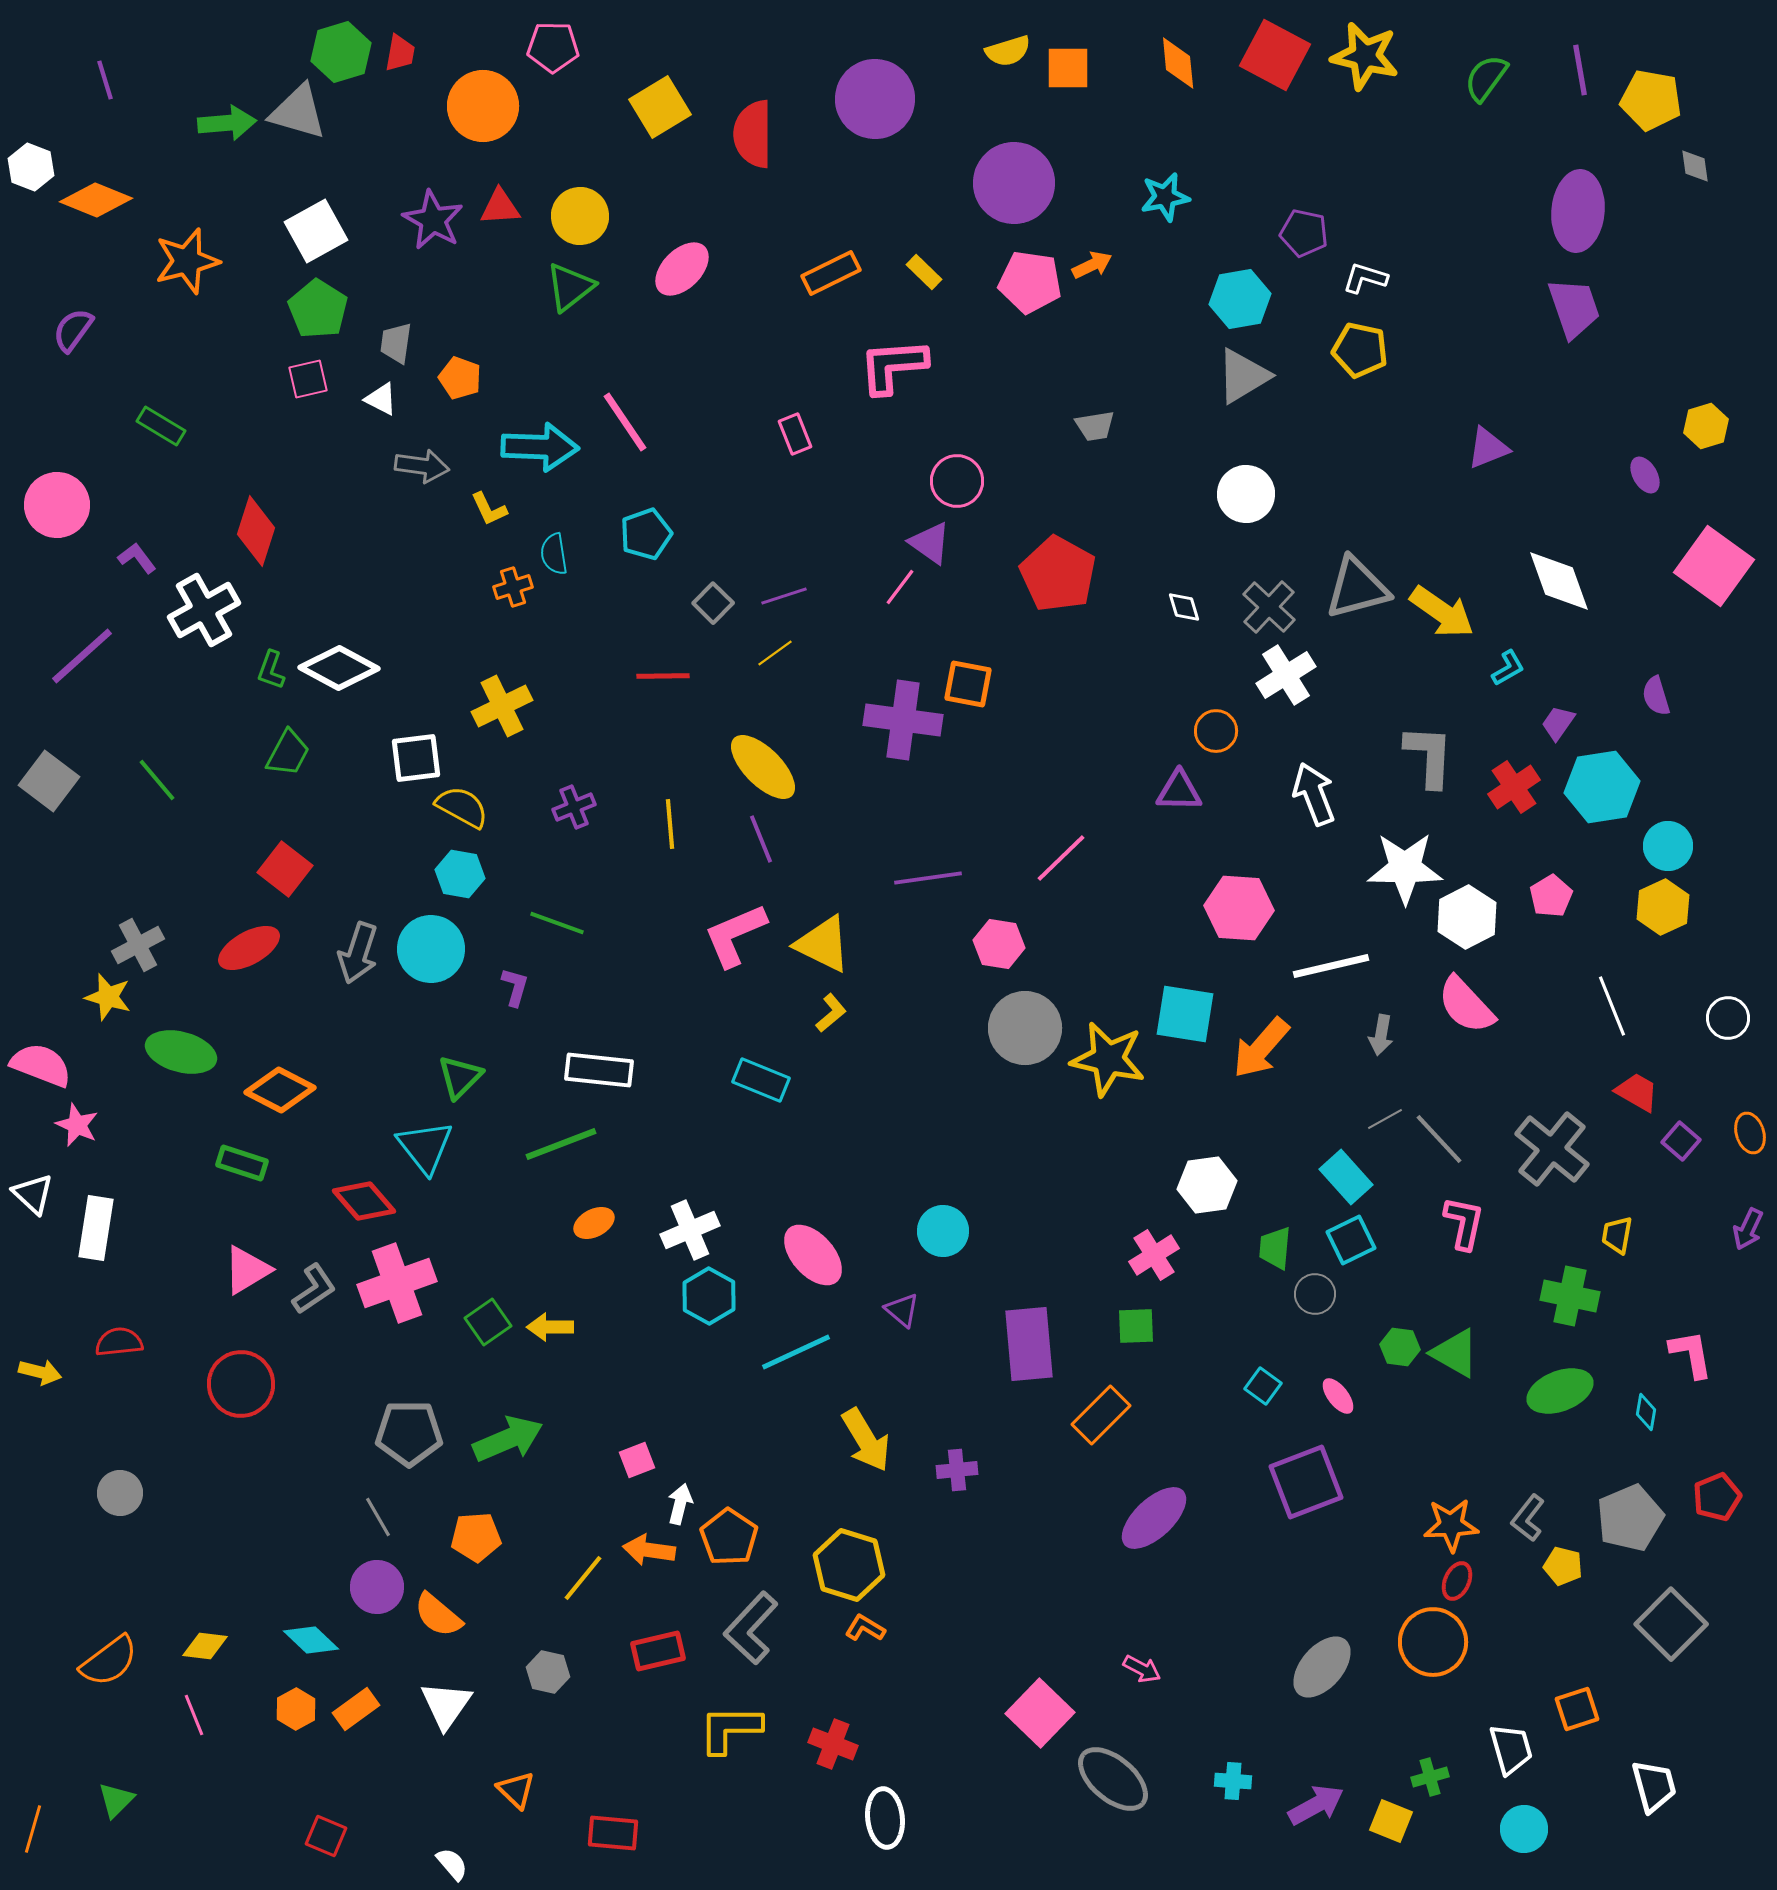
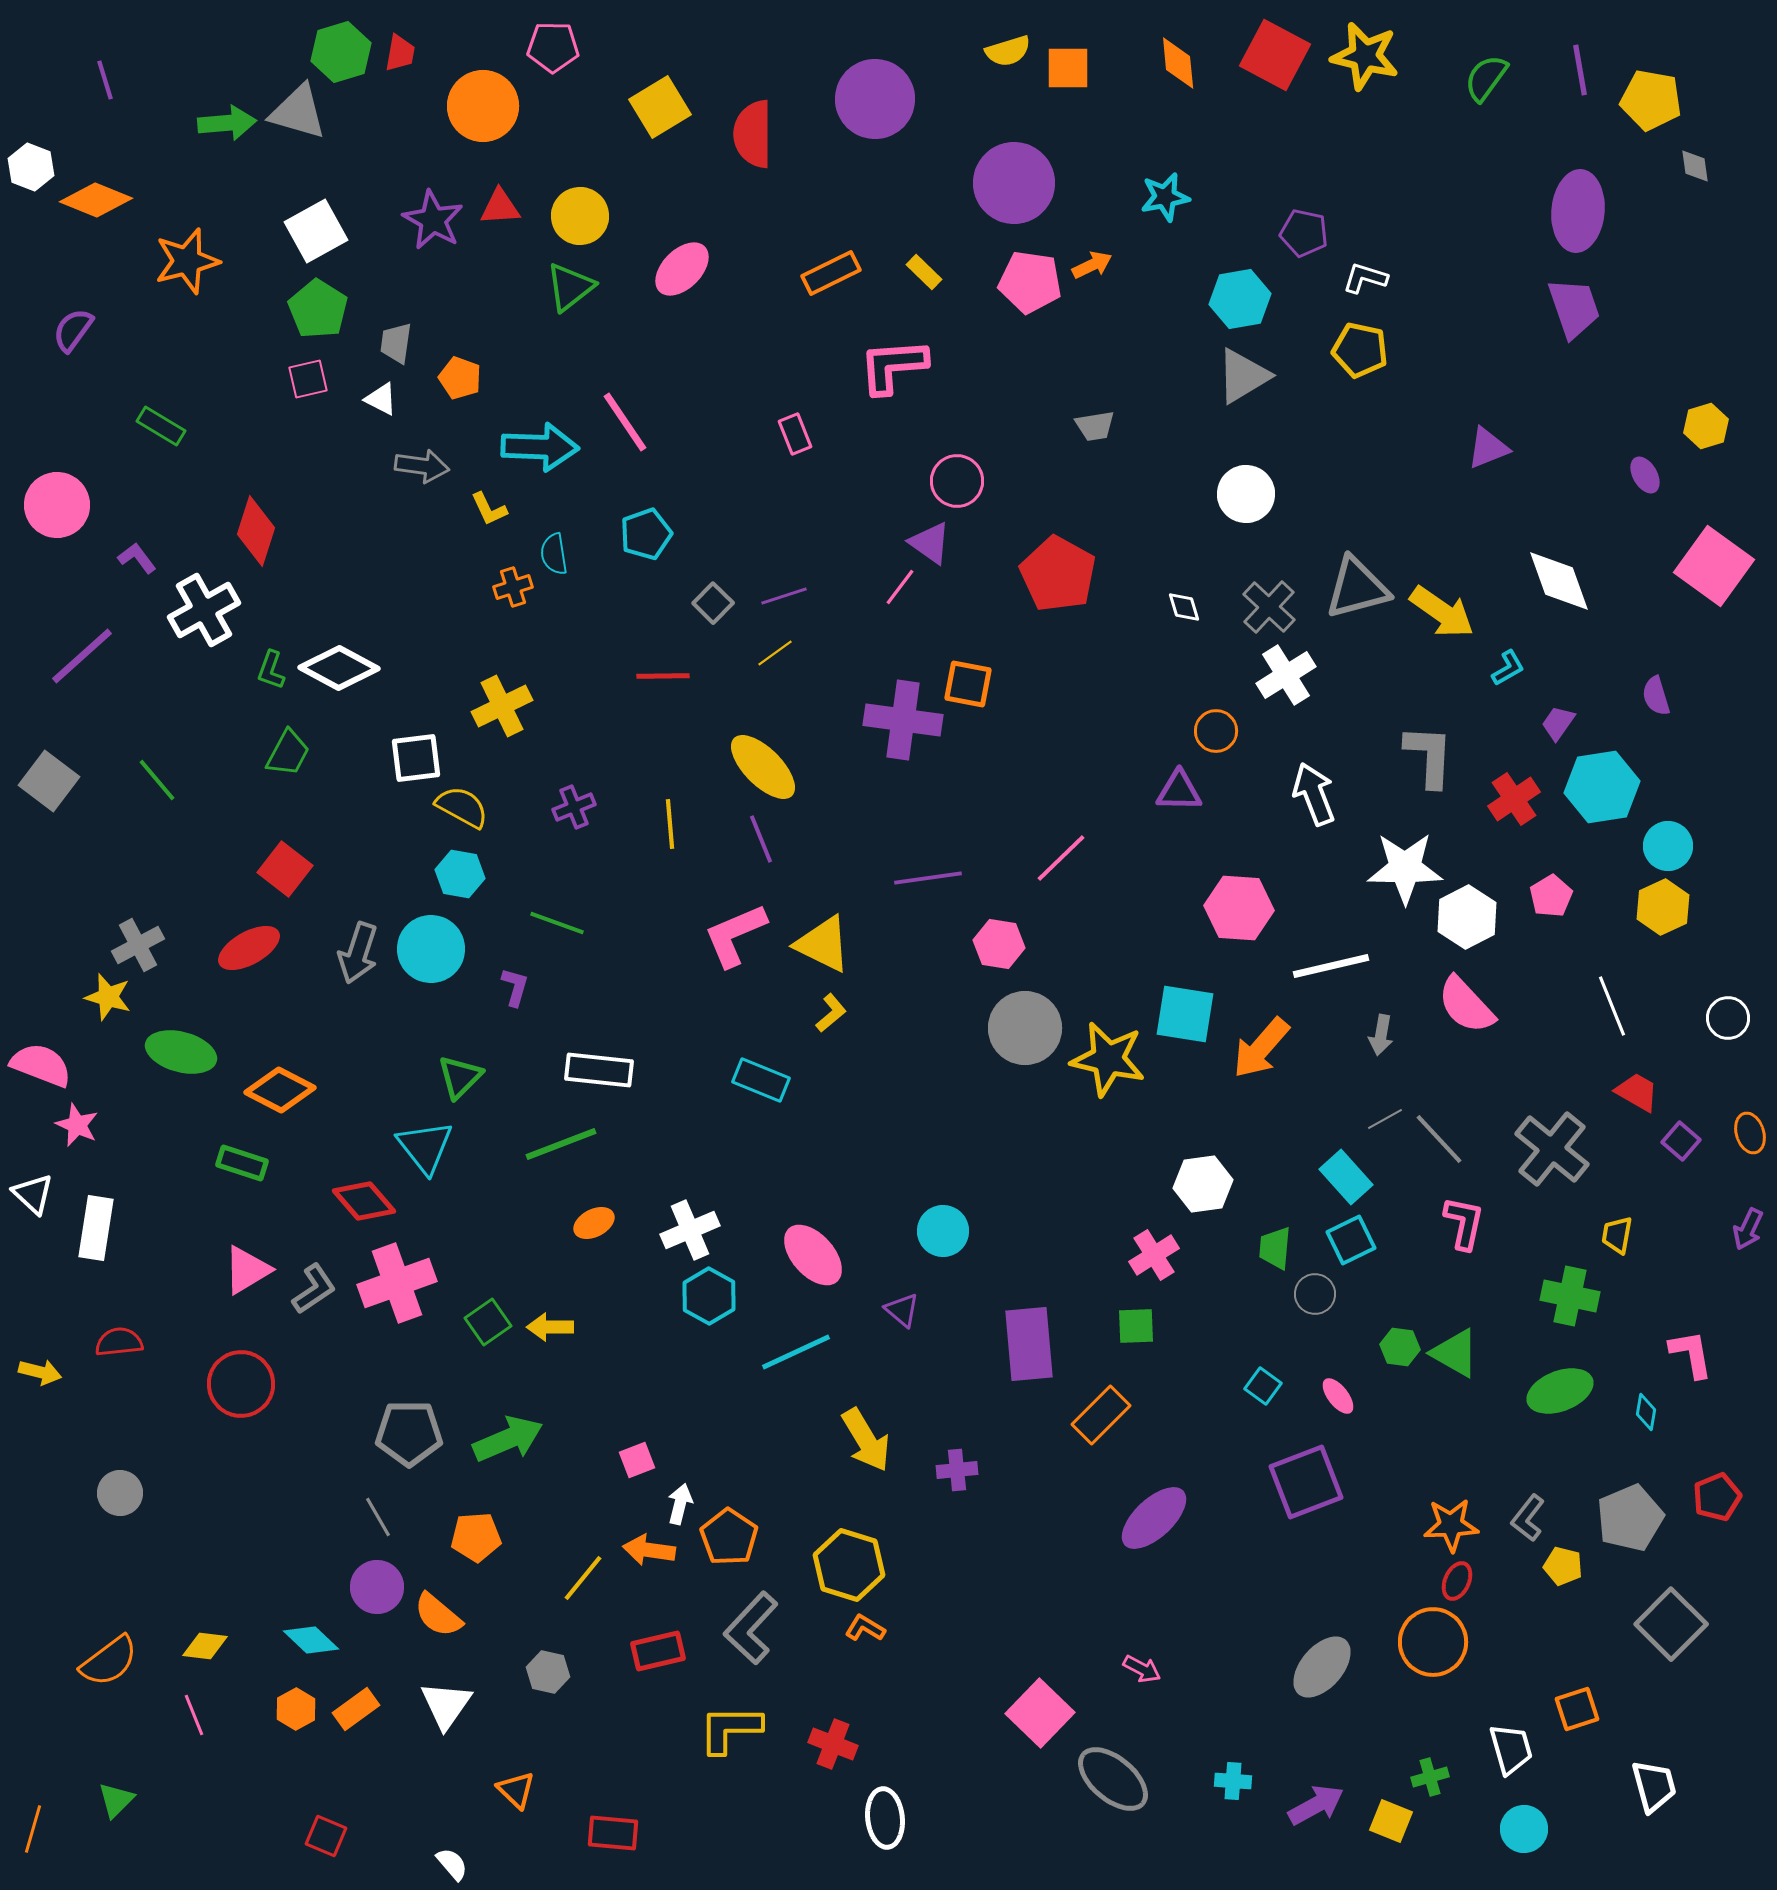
red cross at (1514, 787): moved 12 px down
white hexagon at (1207, 1185): moved 4 px left, 1 px up
